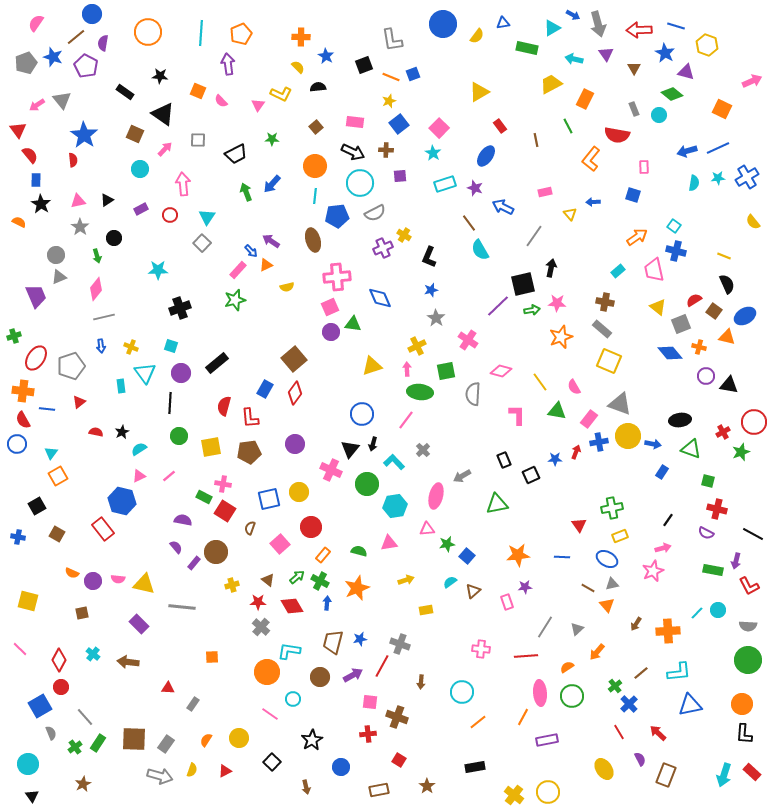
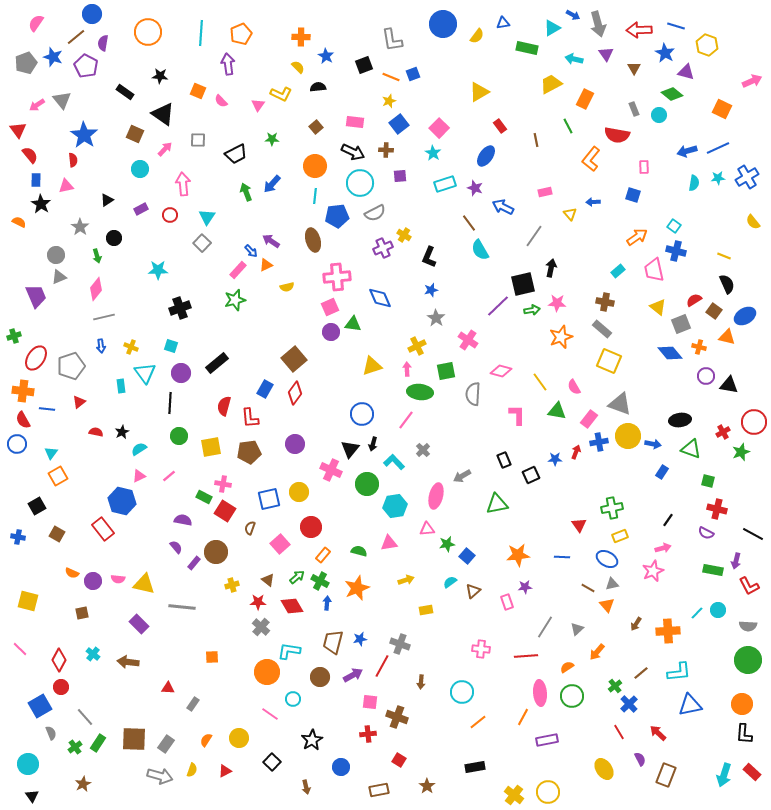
pink triangle at (78, 201): moved 12 px left, 15 px up
